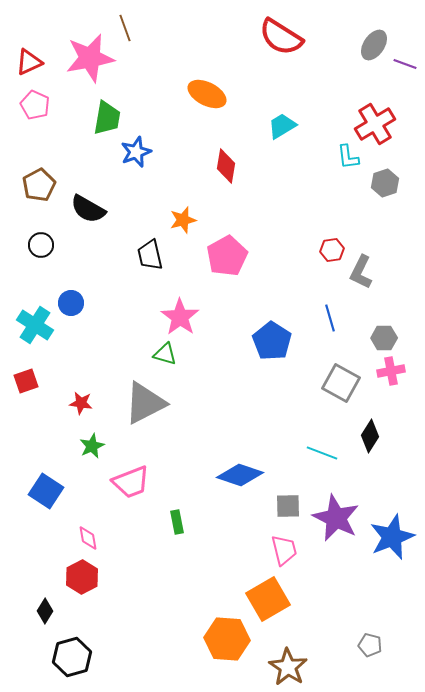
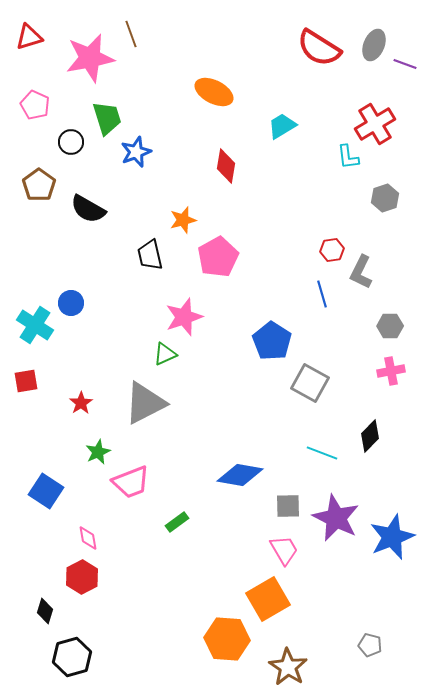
brown line at (125, 28): moved 6 px right, 6 px down
red semicircle at (281, 37): moved 38 px right, 11 px down
gray ellipse at (374, 45): rotated 12 degrees counterclockwise
red triangle at (29, 62): moved 25 px up; rotated 8 degrees clockwise
orange ellipse at (207, 94): moved 7 px right, 2 px up
green trapezoid at (107, 118): rotated 27 degrees counterclockwise
gray hexagon at (385, 183): moved 15 px down
brown pentagon at (39, 185): rotated 8 degrees counterclockwise
black circle at (41, 245): moved 30 px right, 103 px up
pink pentagon at (227, 256): moved 9 px left, 1 px down
pink star at (180, 317): moved 4 px right; rotated 18 degrees clockwise
blue line at (330, 318): moved 8 px left, 24 px up
gray hexagon at (384, 338): moved 6 px right, 12 px up
green triangle at (165, 354): rotated 40 degrees counterclockwise
red square at (26, 381): rotated 10 degrees clockwise
gray square at (341, 383): moved 31 px left
red star at (81, 403): rotated 30 degrees clockwise
black diamond at (370, 436): rotated 12 degrees clockwise
green star at (92, 446): moved 6 px right, 6 px down
blue diamond at (240, 475): rotated 9 degrees counterclockwise
green rectangle at (177, 522): rotated 65 degrees clockwise
pink trapezoid at (284, 550): rotated 16 degrees counterclockwise
black diamond at (45, 611): rotated 15 degrees counterclockwise
